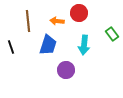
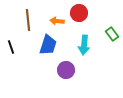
brown line: moved 1 px up
